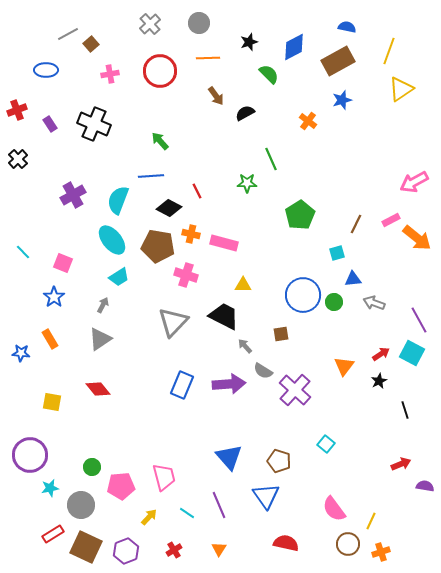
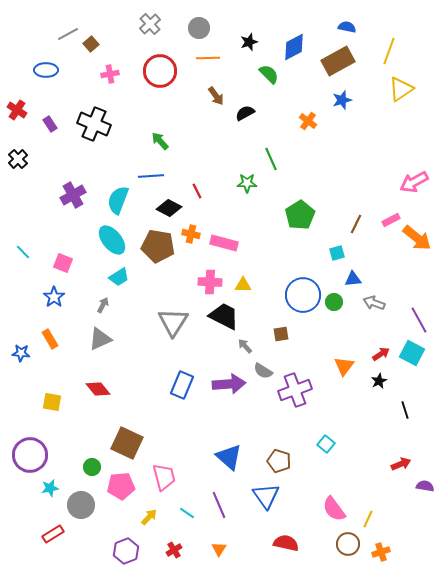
gray circle at (199, 23): moved 5 px down
red cross at (17, 110): rotated 36 degrees counterclockwise
pink cross at (186, 275): moved 24 px right, 7 px down; rotated 15 degrees counterclockwise
gray triangle at (173, 322): rotated 12 degrees counterclockwise
gray triangle at (100, 339): rotated 10 degrees clockwise
purple cross at (295, 390): rotated 28 degrees clockwise
blue triangle at (229, 457): rotated 8 degrees counterclockwise
yellow line at (371, 521): moved 3 px left, 2 px up
brown square at (86, 547): moved 41 px right, 104 px up
